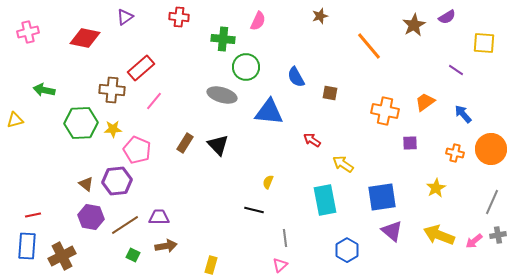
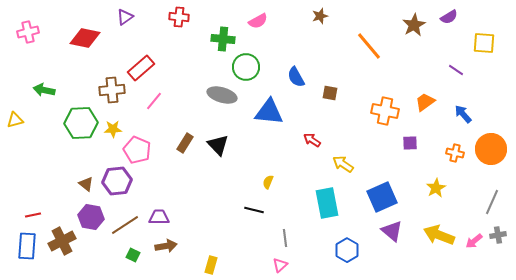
purple semicircle at (447, 17): moved 2 px right
pink semicircle at (258, 21): rotated 36 degrees clockwise
brown cross at (112, 90): rotated 10 degrees counterclockwise
blue square at (382, 197): rotated 16 degrees counterclockwise
cyan rectangle at (325, 200): moved 2 px right, 3 px down
brown cross at (62, 256): moved 15 px up
